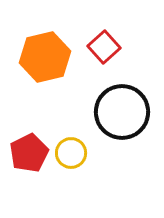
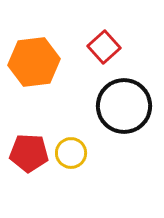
orange hexagon: moved 11 px left, 5 px down; rotated 6 degrees clockwise
black circle: moved 2 px right, 6 px up
red pentagon: rotated 30 degrees clockwise
